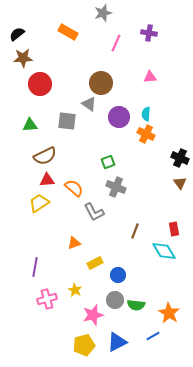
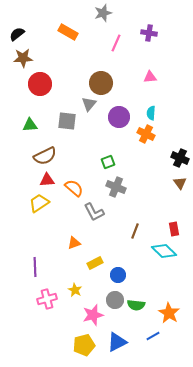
gray triangle: rotated 35 degrees clockwise
cyan semicircle: moved 5 px right, 1 px up
cyan diamond: rotated 15 degrees counterclockwise
purple line: rotated 12 degrees counterclockwise
